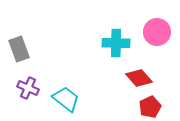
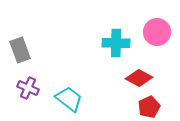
gray rectangle: moved 1 px right, 1 px down
red diamond: rotated 20 degrees counterclockwise
cyan trapezoid: moved 3 px right
red pentagon: moved 1 px left
